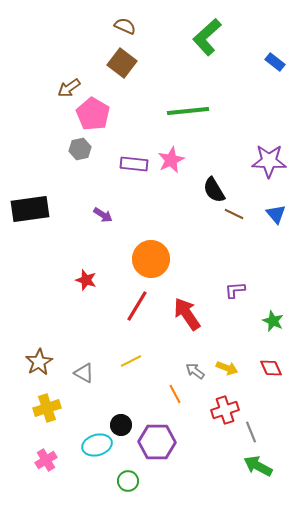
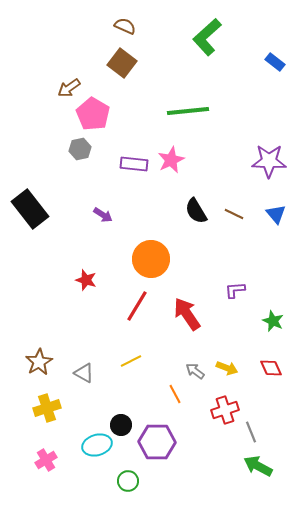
black semicircle: moved 18 px left, 21 px down
black rectangle: rotated 60 degrees clockwise
